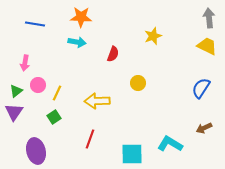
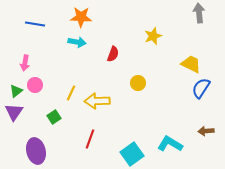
gray arrow: moved 10 px left, 5 px up
yellow trapezoid: moved 16 px left, 18 px down
pink circle: moved 3 px left
yellow line: moved 14 px right
brown arrow: moved 2 px right, 3 px down; rotated 21 degrees clockwise
cyan square: rotated 35 degrees counterclockwise
